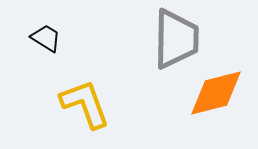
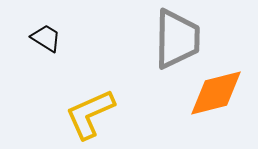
gray trapezoid: moved 1 px right
yellow L-shape: moved 5 px right, 10 px down; rotated 94 degrees counterclockwise
